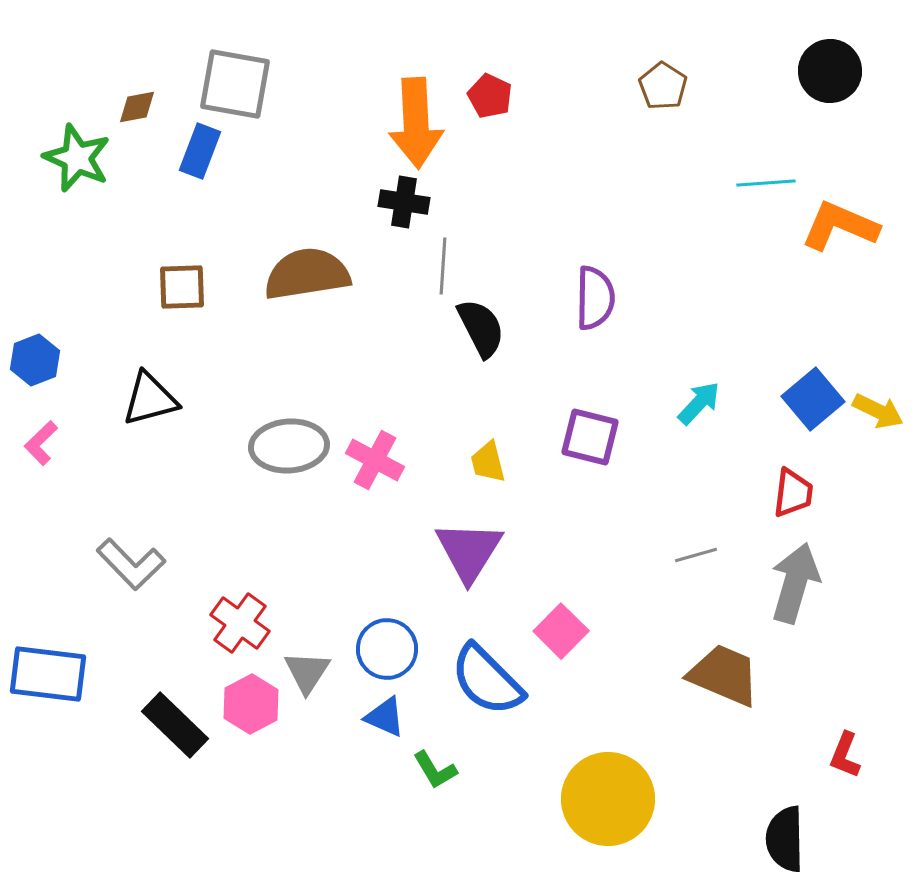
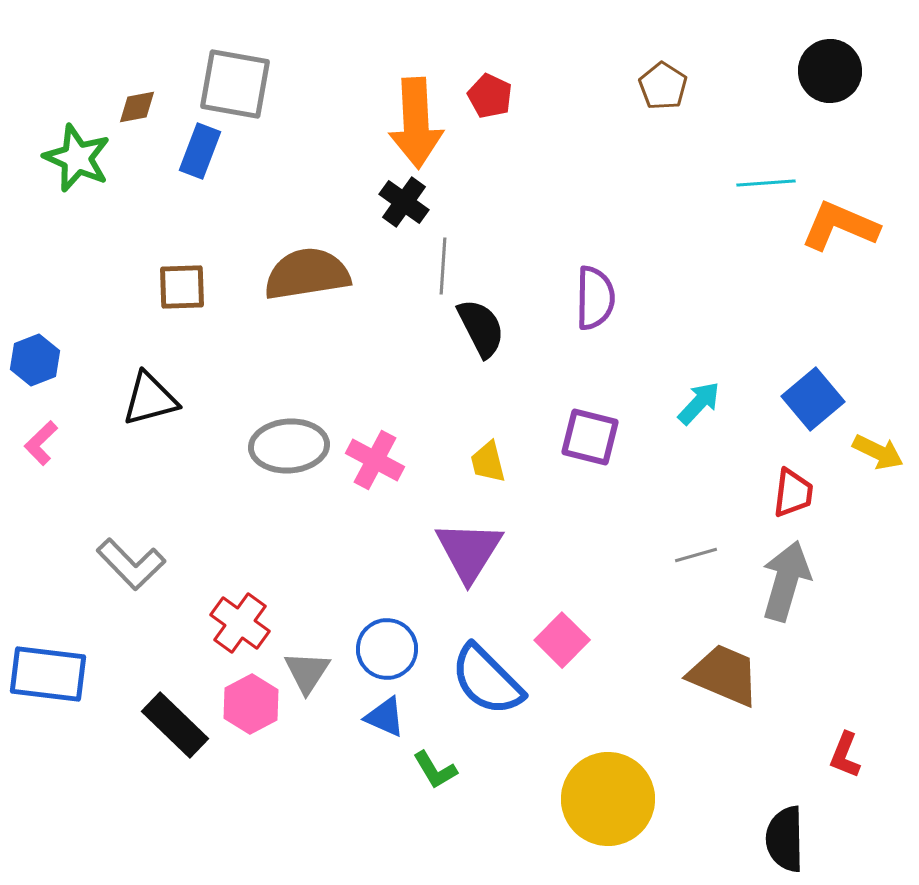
black cross at (404, 202): rotated 27 degrees clockwise
yellow arrow at (878, 411): moved 41 px down
gray arrow at (795, 583): moved 9 px left, 2 px up
pink square at (561, 631): moved 1 px right, 9 px down
